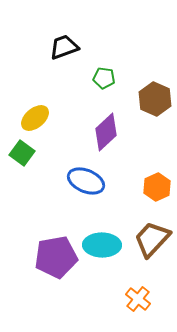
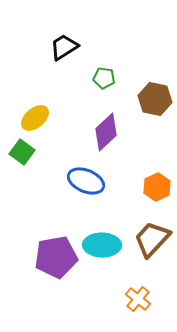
black trapezoid: rotated 12 degrees counterclockwise
brown hexagon: rotated 12 degrees counterclockwise
green square: moved 1 px up
